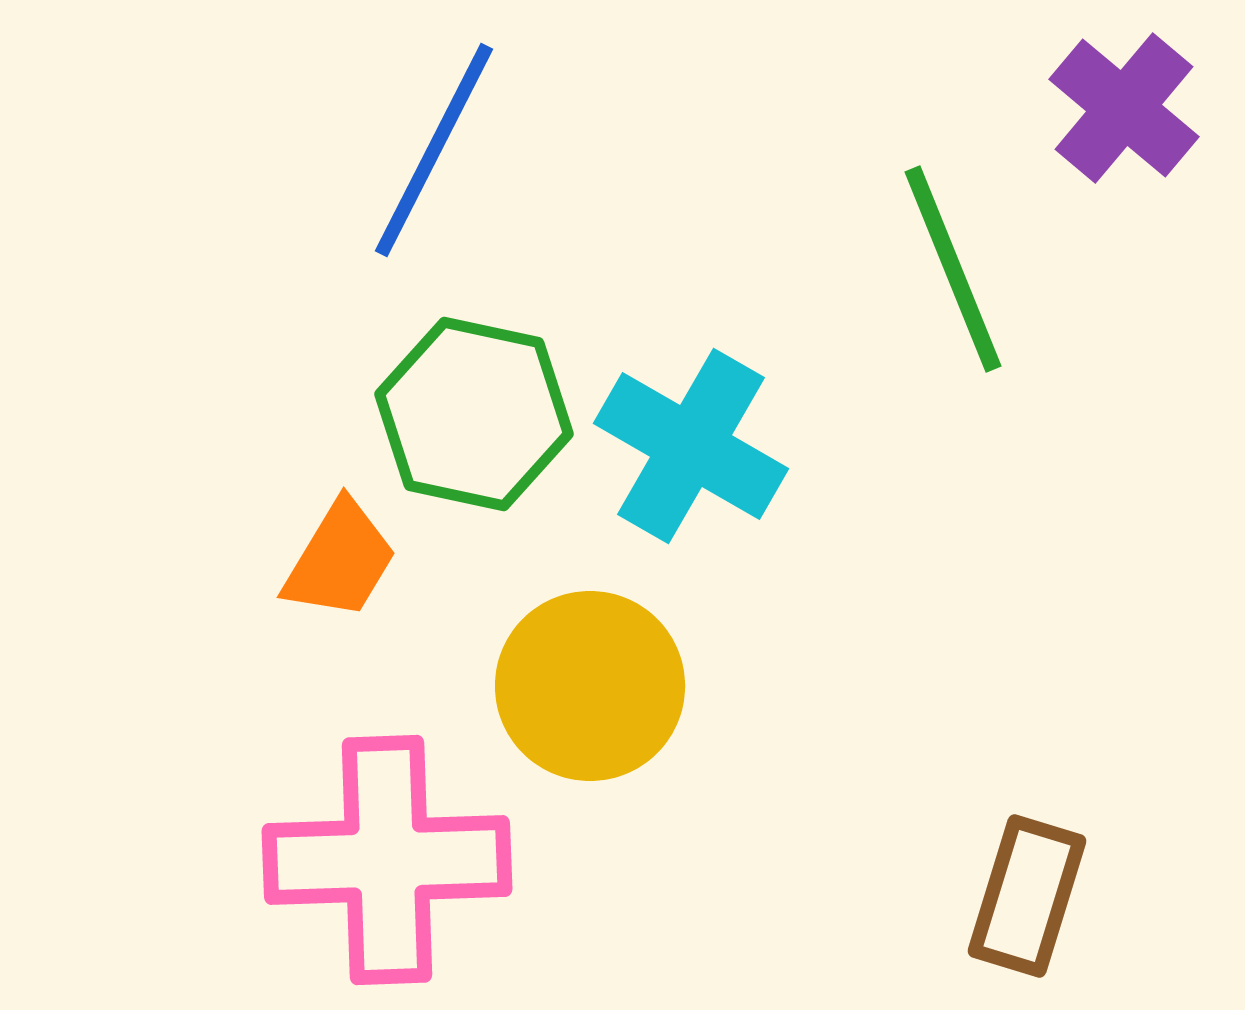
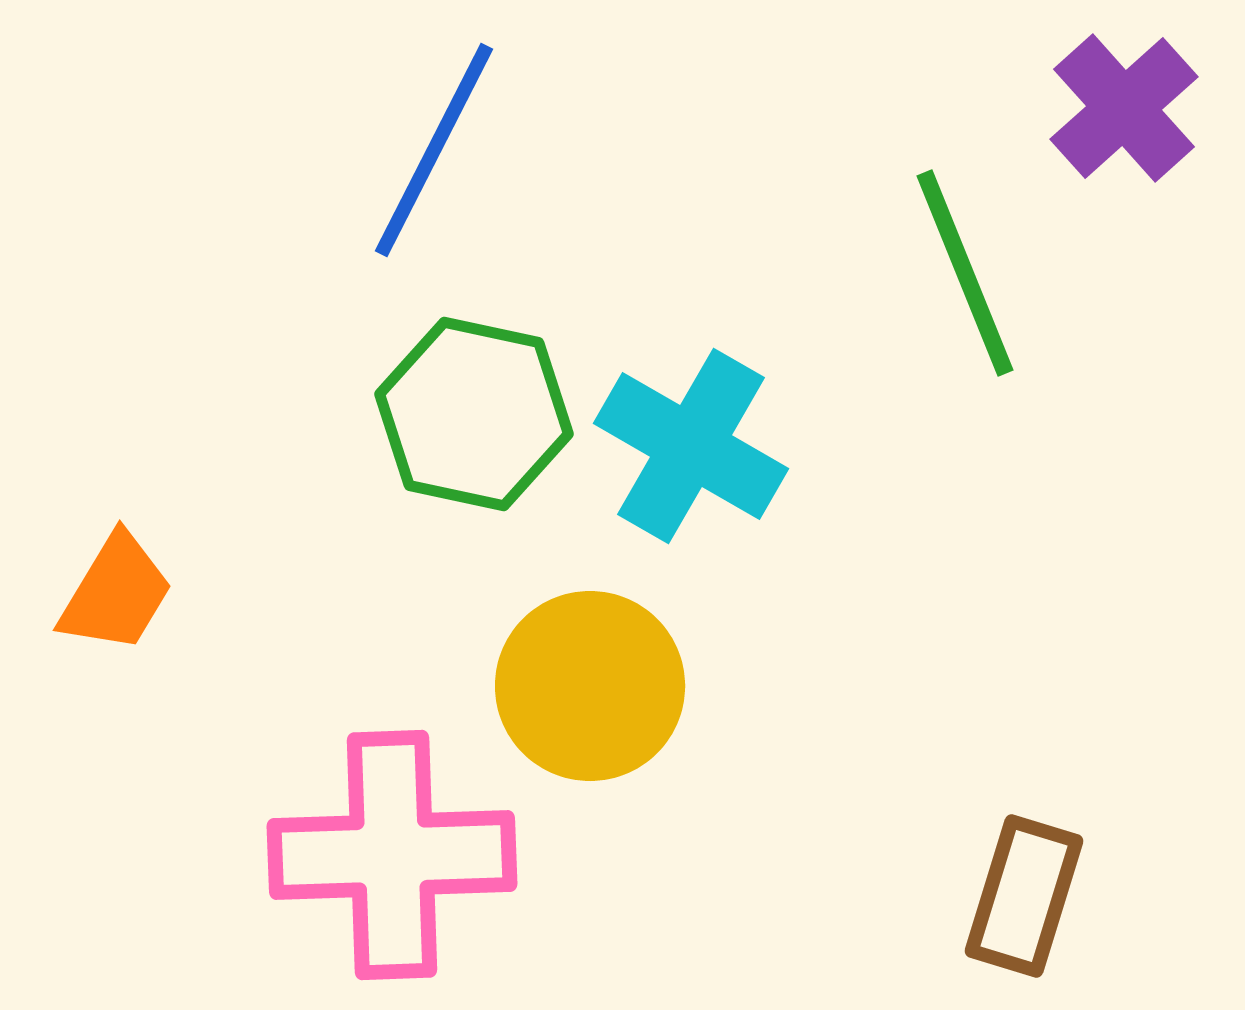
purple cross: rotated 8 degrees clockwise
green line: moved 12 px right, 4 px down
orange trapezoid: moved 224 px left, 33 px down
pink cross: moved 5 px right, 5 px up
brown rectangle: moved 3 px left
